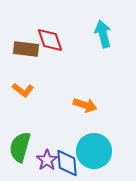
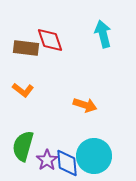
brown rectangle: moved 1 px up
green semicircle: moved 3 px right, 1 px up
cyan circle: moved 5 px down
